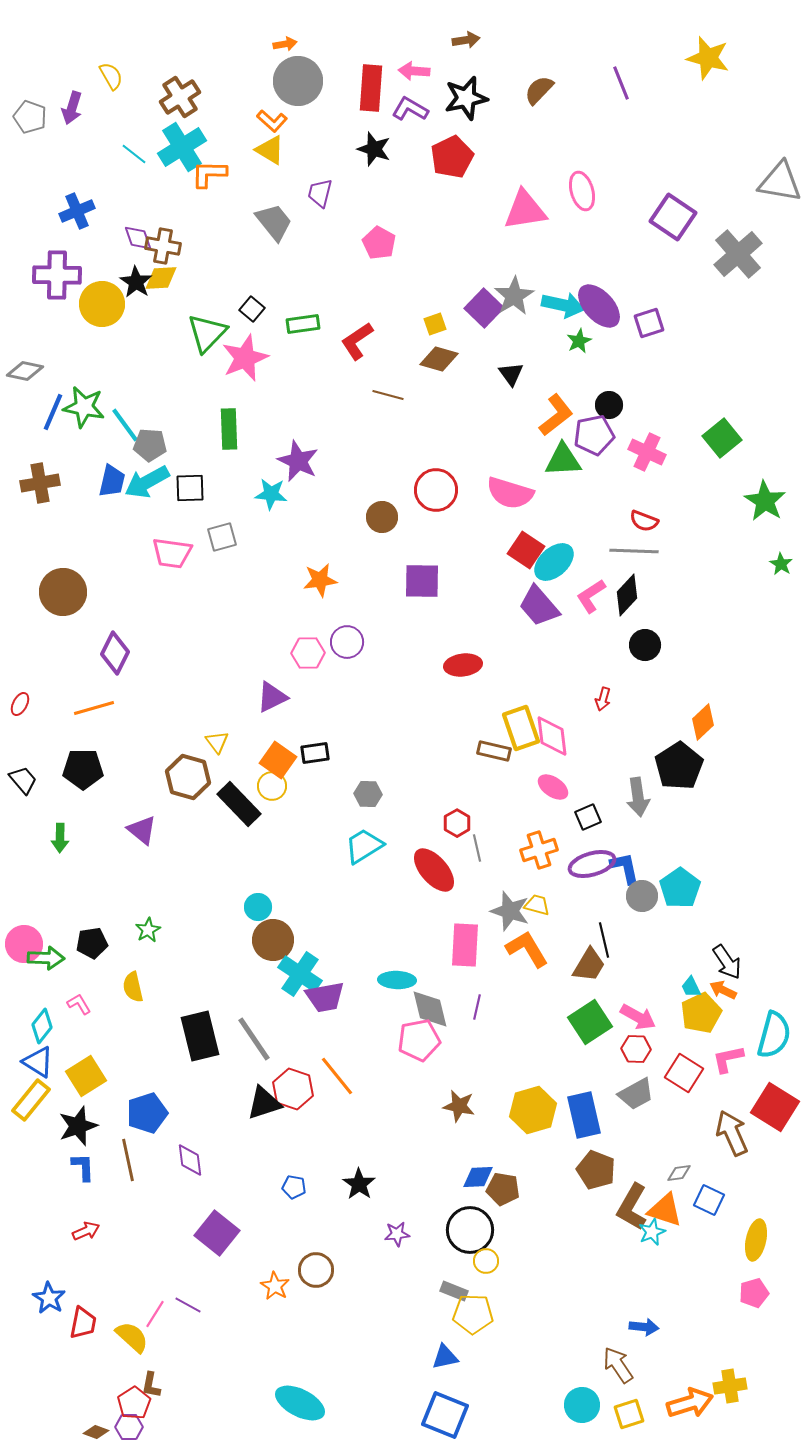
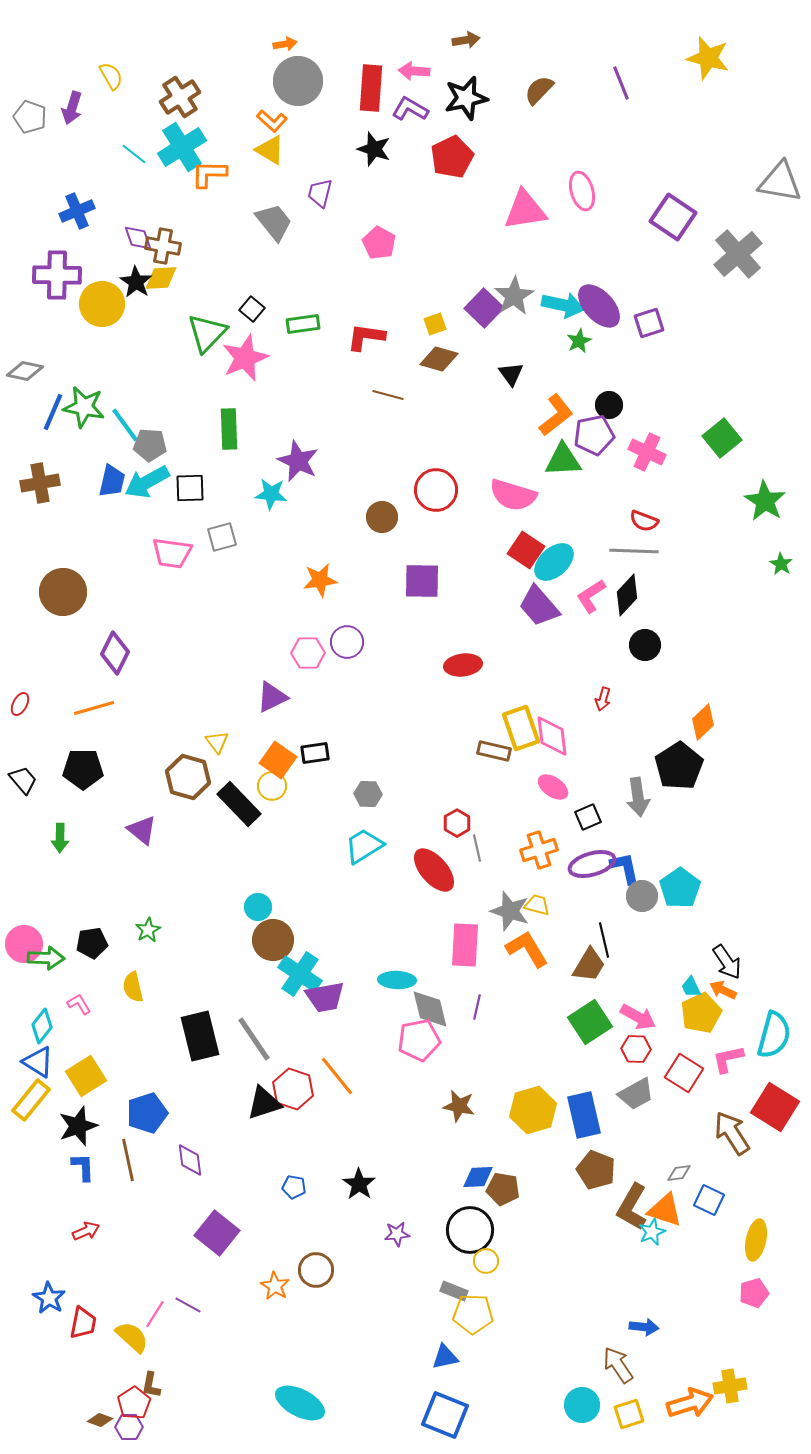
red L-shape at (357, 341): moved 9 px right, 4 px up; rotated 42 degrees clockwise
pink semicircle at (510, 493): moved 3 px right, 2 px down
brown arrow at (732, 1133): rotated 9 degrees counterclockwise
brown diamond at (96, 1432): moved 4 px right, 12 px up
